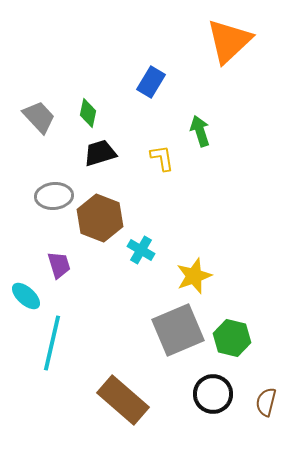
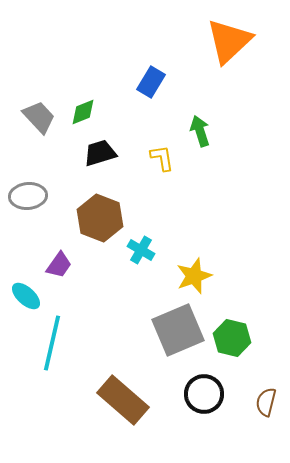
green diamond: moved 5 px left, 1 px up; rotated 56 degrees clockwise
gray ellipse: moved 26 px left
purple trapezoid: rotated 52 degrees clockwise
black circle: moved 9 px left
